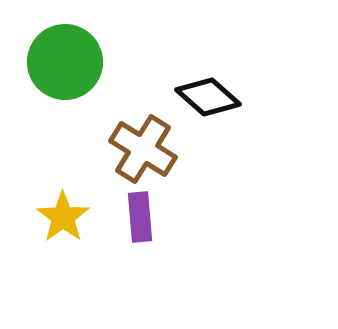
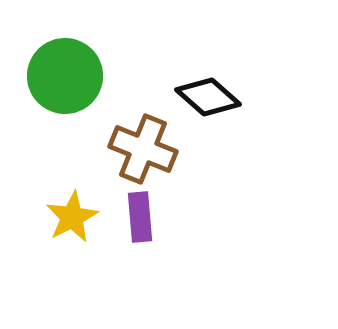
green circle: moved 14 px down
brown cross: rotated 10 degrees counterclockwise
yellow star: moved 9 px right; rotated 8 degrees clockwise
